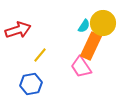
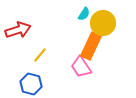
cyan semicircle: moved 12 px up
blue hexagon: rotated 25 degrees clockwise
